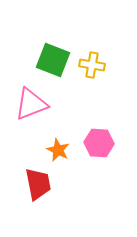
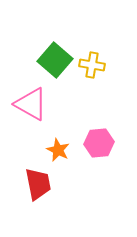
green square: moved 2 px right; rotated 20 degrees clockwise
pink triangle: rotated 51 degrees clockwise
pink hexagon: rotated 8 degrees counterclockwise
